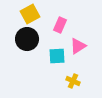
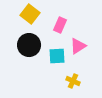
yellow square: rotated 24 degrees counterclockwise
black circle: moved 2 px right, 6 px down
